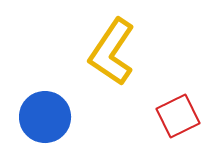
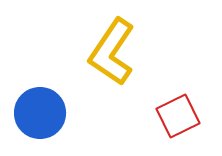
blue circle: moved 5 px left, 4 px up
